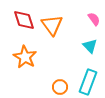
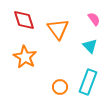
orange triangle: moved 6 px right, 4 px down
